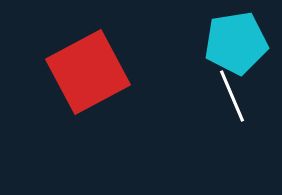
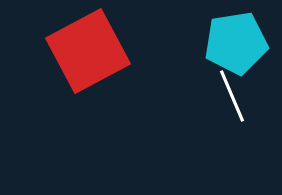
red square: moved 21 px up
